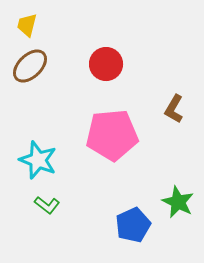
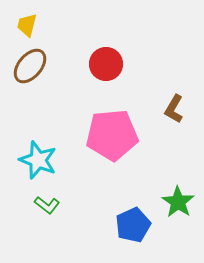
brown ellipse: rotated 6 degrees counterclockwise
green star: rotated 8 degrees clockwise
